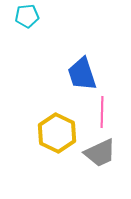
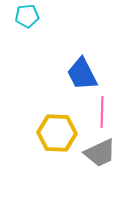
blue trapezoid: rotated 9 degrees counterclockwise
yellow hexagon: rotated 24 degrees counterclockwise
